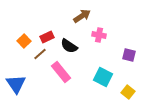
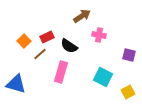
pink rectangle: rotated 55 degrees clockwise
blue triangle: rotated 40 degrees counterclockwise
yellow square: rotated 24 degrees clockwise
